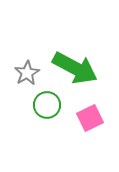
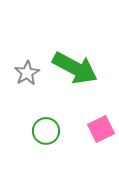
green circle: moved 1 px left, 26 px down
pink square: moved 11 px right, 11 px down
